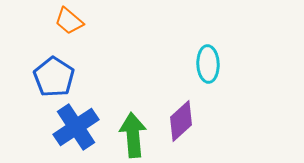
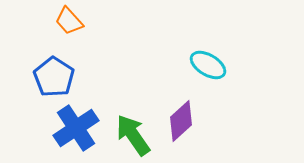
orange trapezoid: rotated 8 degrees clockwise
cyan ellipse: moved 1 px down; rotated 57 degrees counterclockwise
blue cross: moved 1 px down
green arrow: rotated 30 degrees counterclockwise
